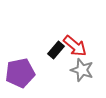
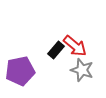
purple pentagon: moved 2 px up
